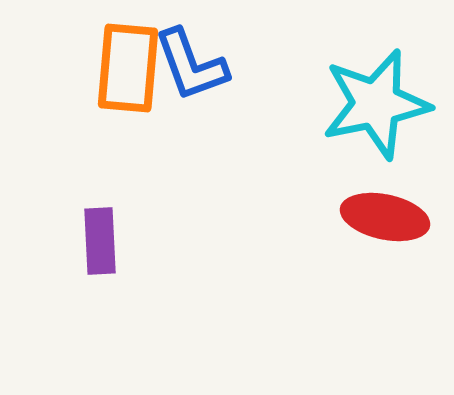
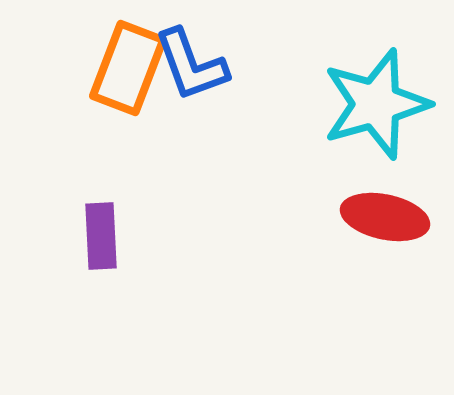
orange rectangle: rotated 16 degrees clockwise
cyan star: rotated 4 degrees counterclockwise
purple rectangle: moved 1 px right, 5 px up
